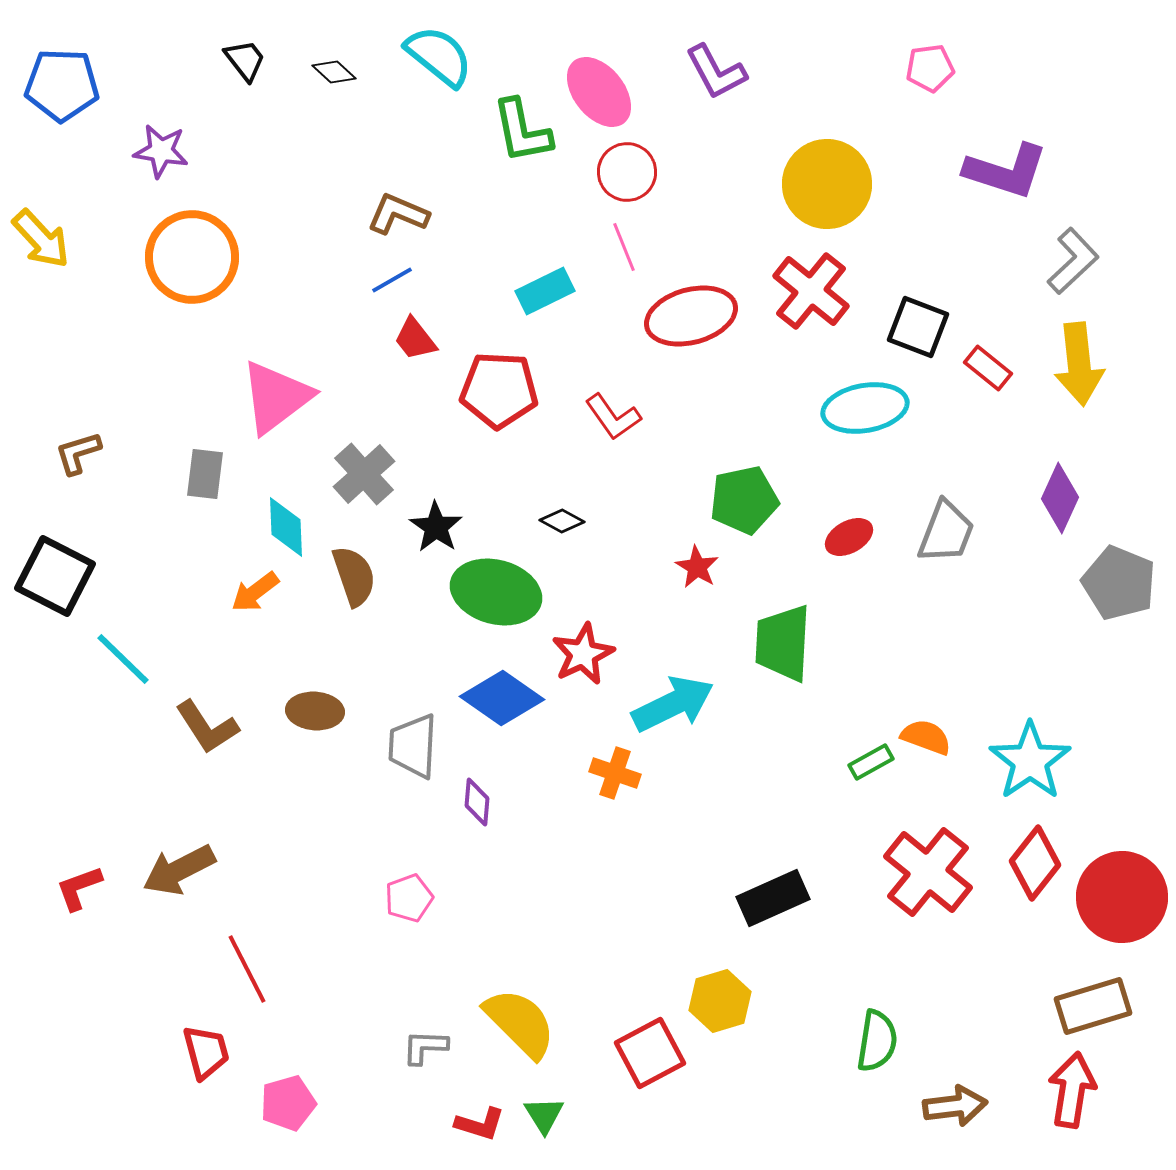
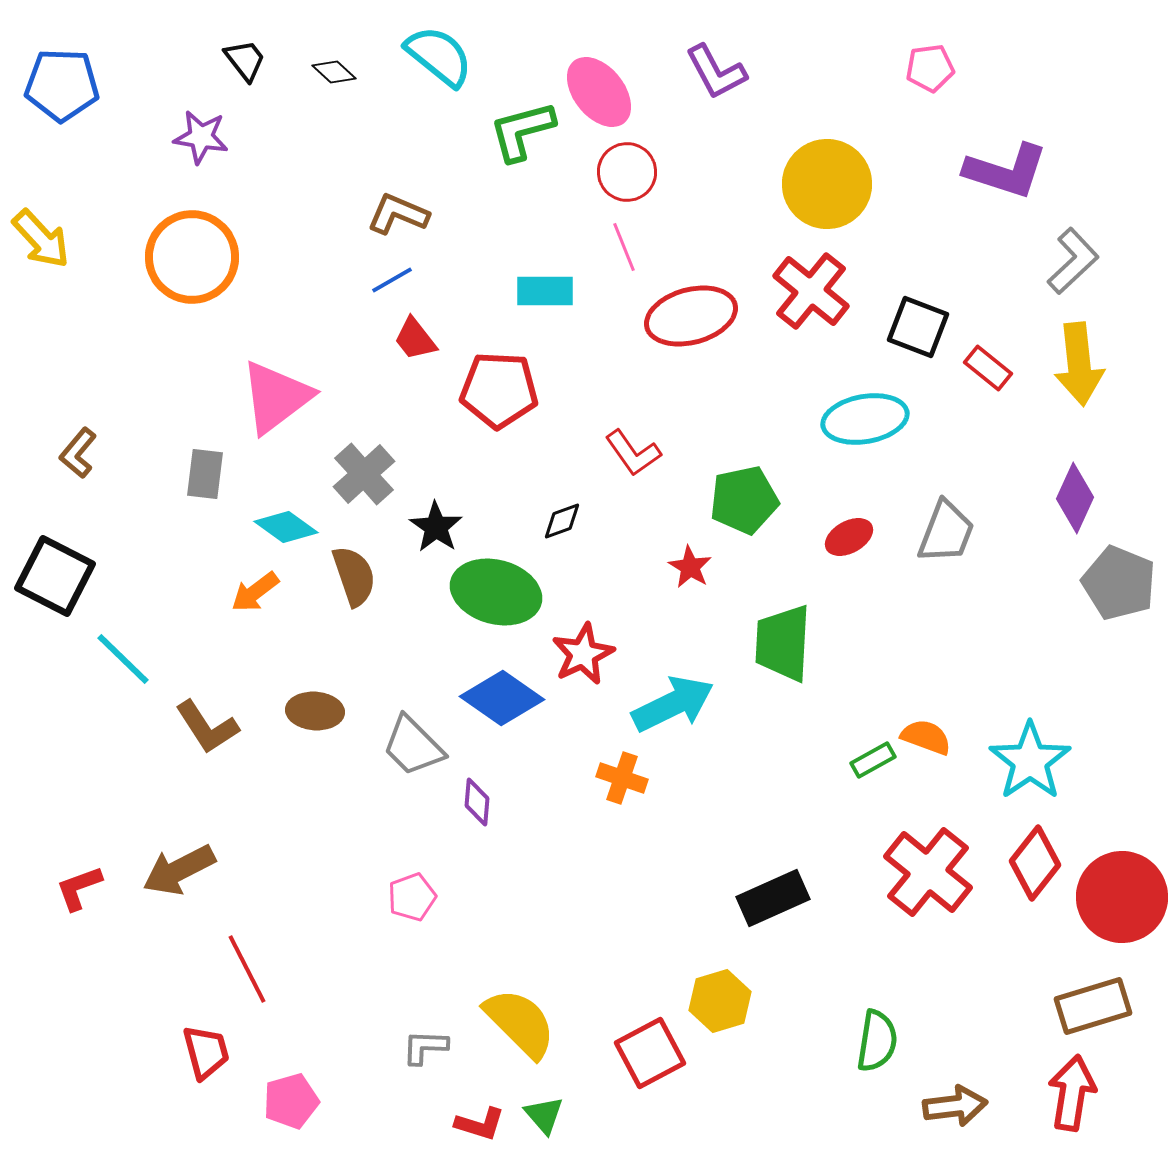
green L-shape at (522, 131): rotated 86 degrees clockwise
purple star at (161, 151): moved 40 px right, 14 px up
cyan rectangle at (545, 291): rotated 26 degrees clockwise
cyan ellipse at (865, 408): moved 11 px down
red L-shape at (613, 417): moved 20 px right, 36 px down
brown L-shape at (78, 453): rotated 33 degrees counterclockwise
purple diamond at (1060, 498): moved 15 px right
black diamond at (562, 521): rotated 48 degrees counterclockwise
cyan diamond at (286, 527): rotated 52 degrees counterclockwise
red star at (697, 567): moved 7 px left
gray trapezoid at (413, 746): rotated 48 degrees counterclockwise
green rectangle at (871, 762): moved 2 px right, 2 px up
orange cross at (615, 773): moved 7 px right, 5 px down
pink pentagon at (409, 898): moved 3 px right, 1 px up
red arrow at (1072, 1090): moved 3 px down
pink pentagon at (288, 1103): moved 3 px right, 2 px up
green triangle at (544, 1115): rotated 9 degrees counterclockwise
